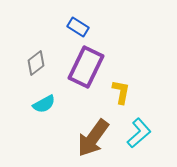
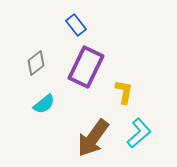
blue rectangle: moved 2 px left, 2 px up; rotated 20 degrees clockwise
yellow L-shape: moved 3 px right
cyan semicircle: rotated 10 degrees counterclockwise
